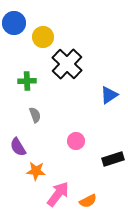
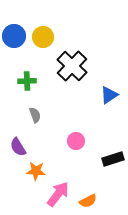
blue circle: moved 13 px down
black cross: moved 5 px right, 2 px down
